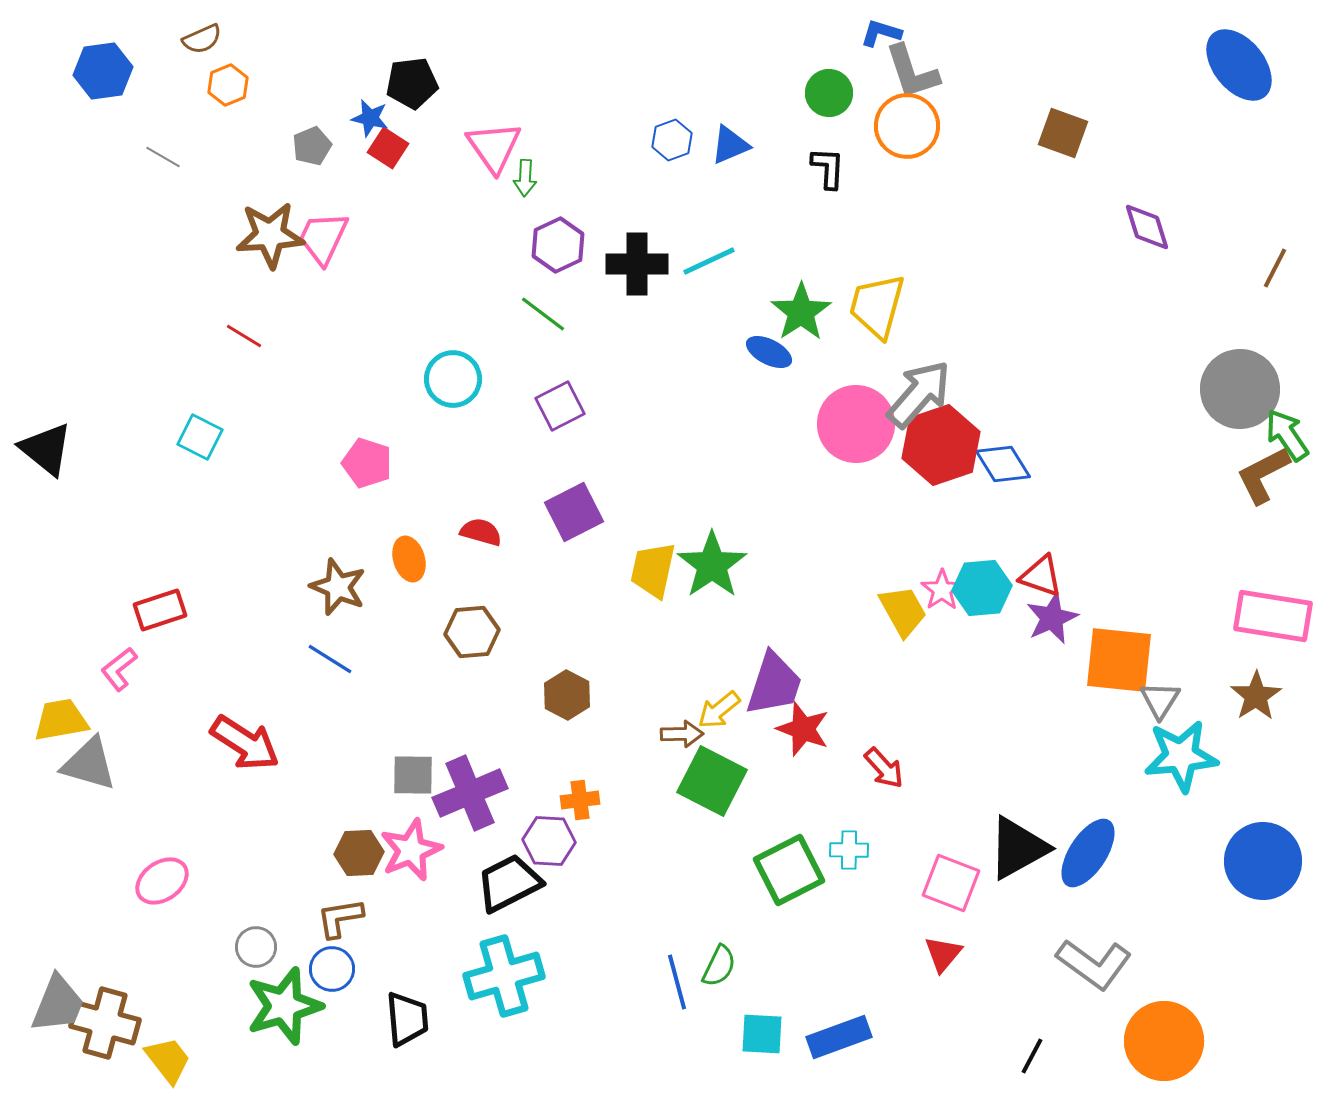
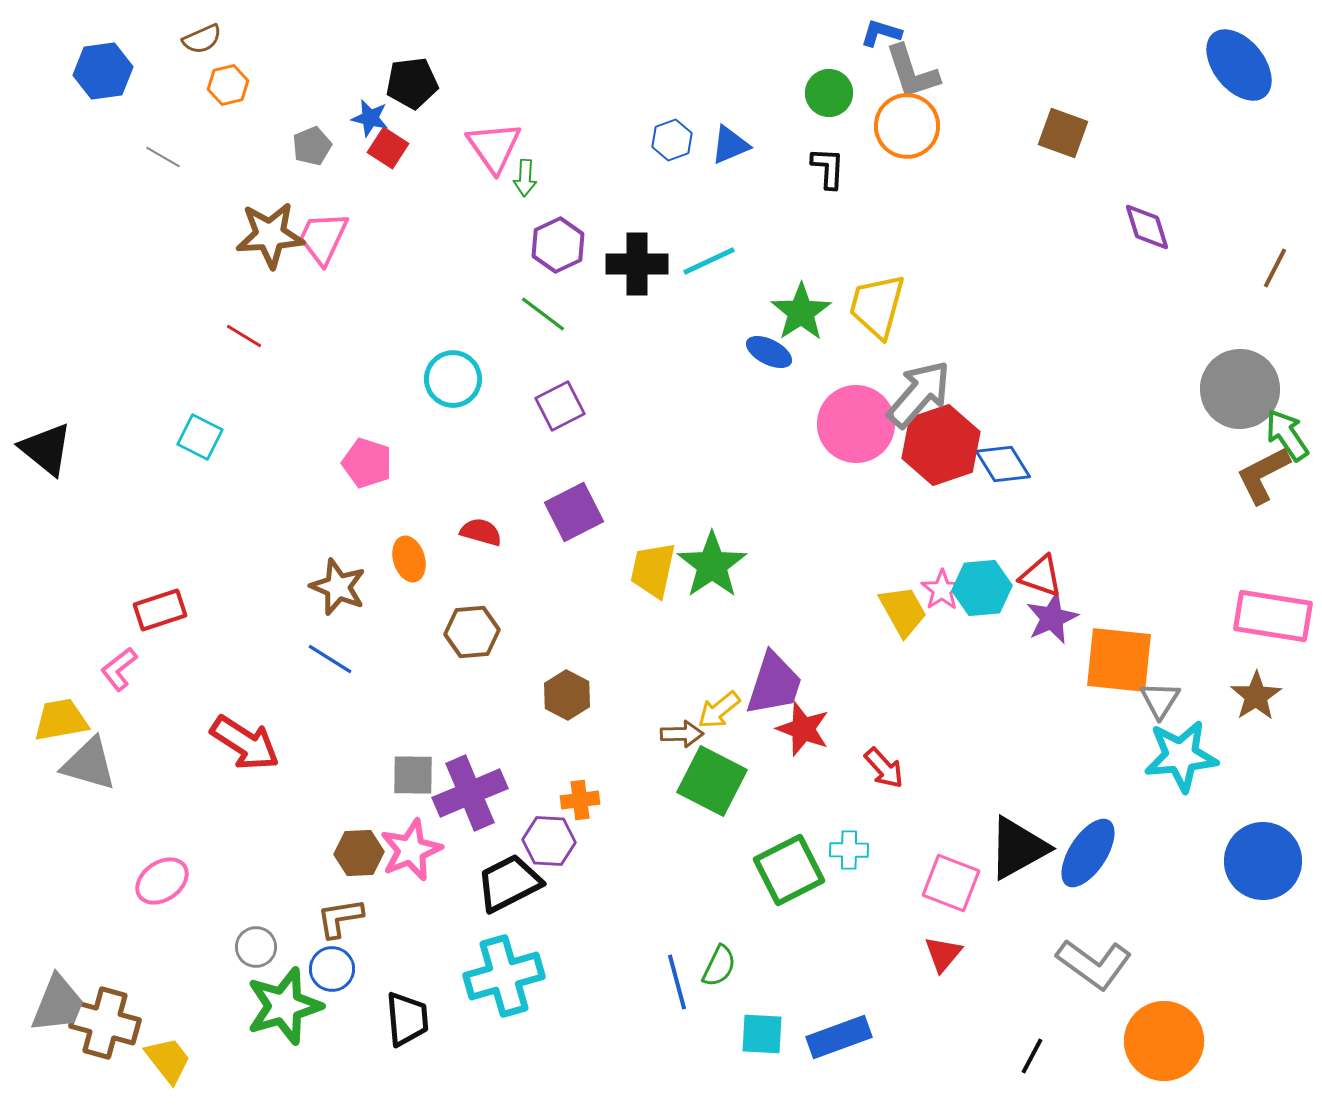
orange hexagon at (228, 85): rotated 9 degrees clockwise
